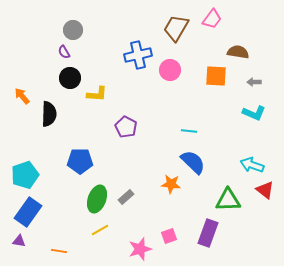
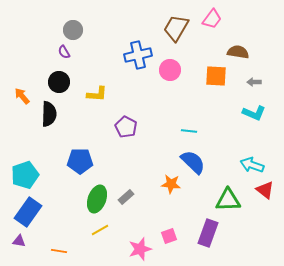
black circle: moved 11 px left, 4 px down
